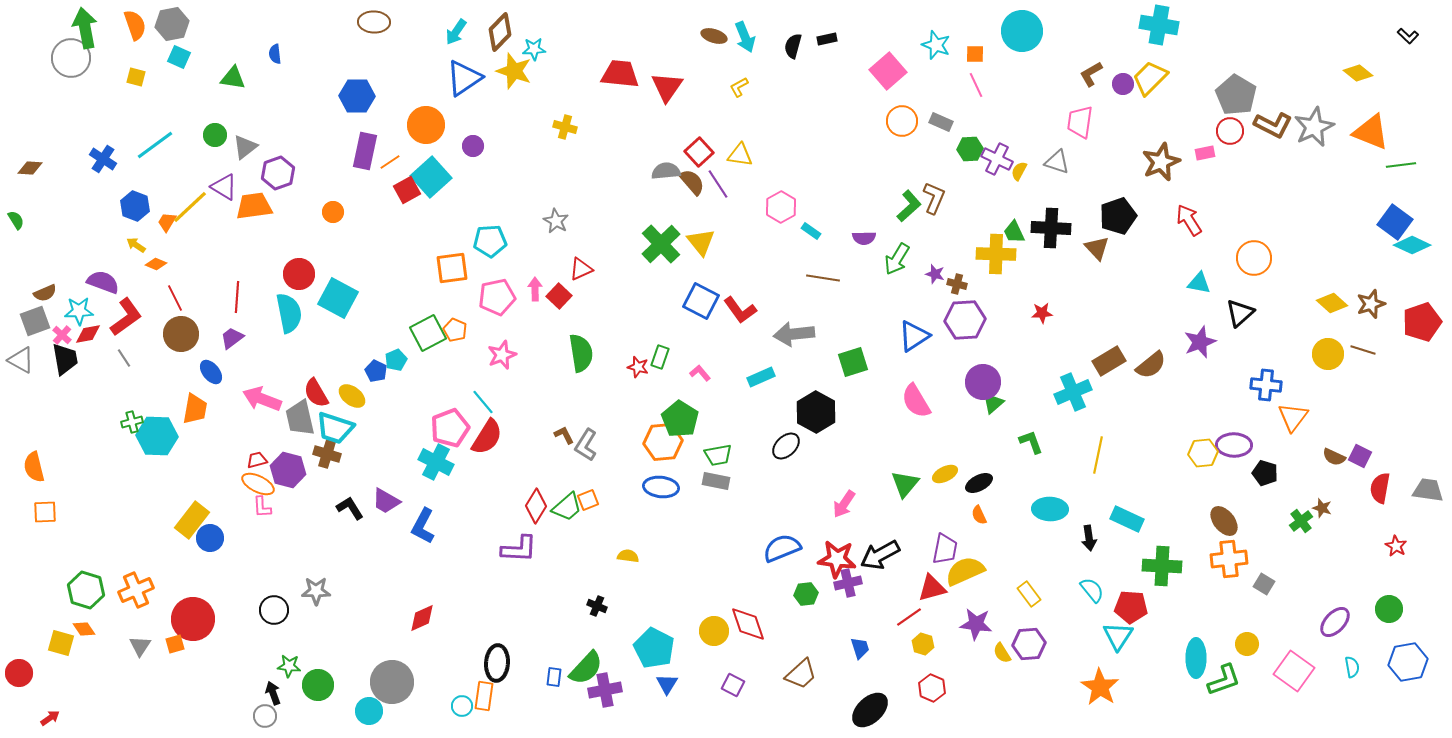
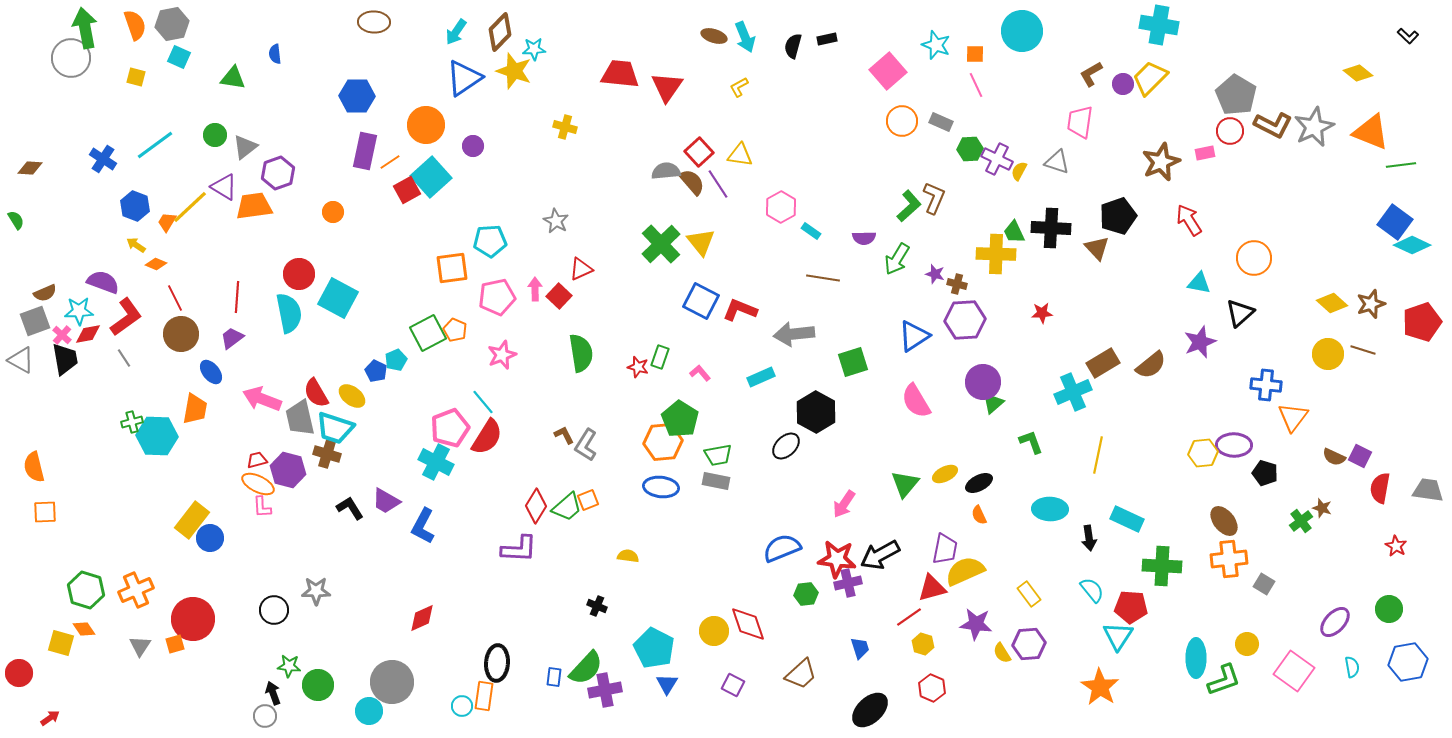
red L-shape at (740, 310): rotated 148 degrees clockwise
brown rectangle at (1109, 361): moved 6 px left, 2 px down
